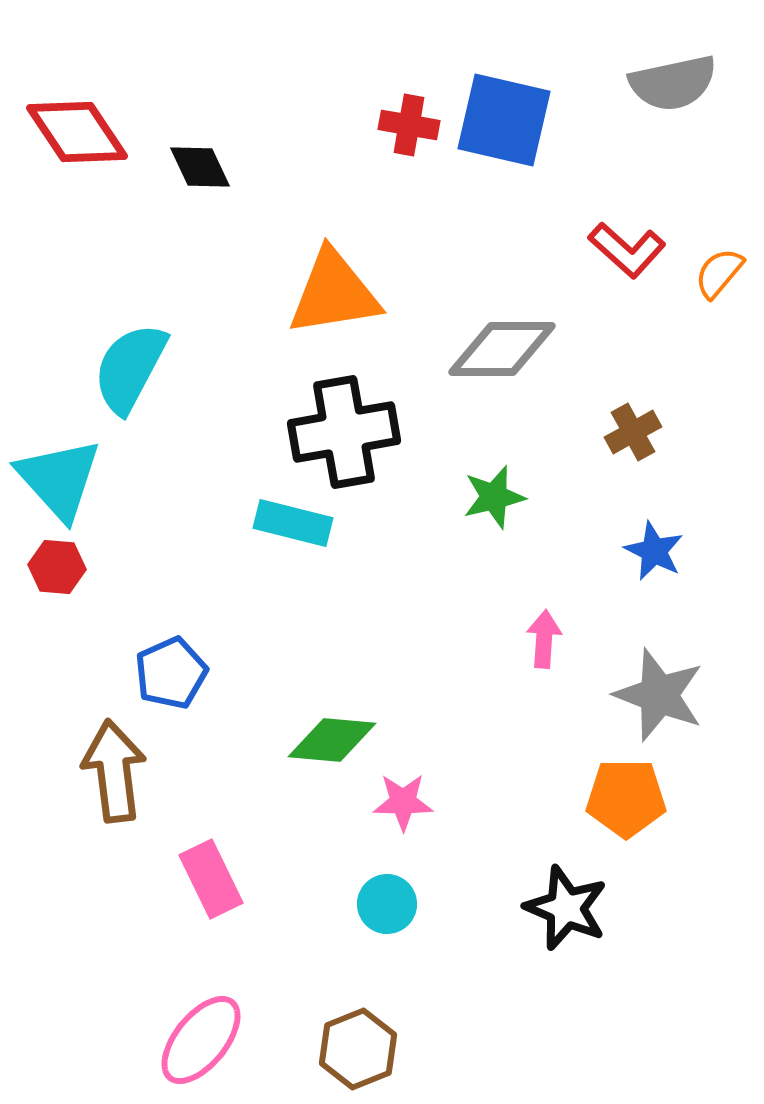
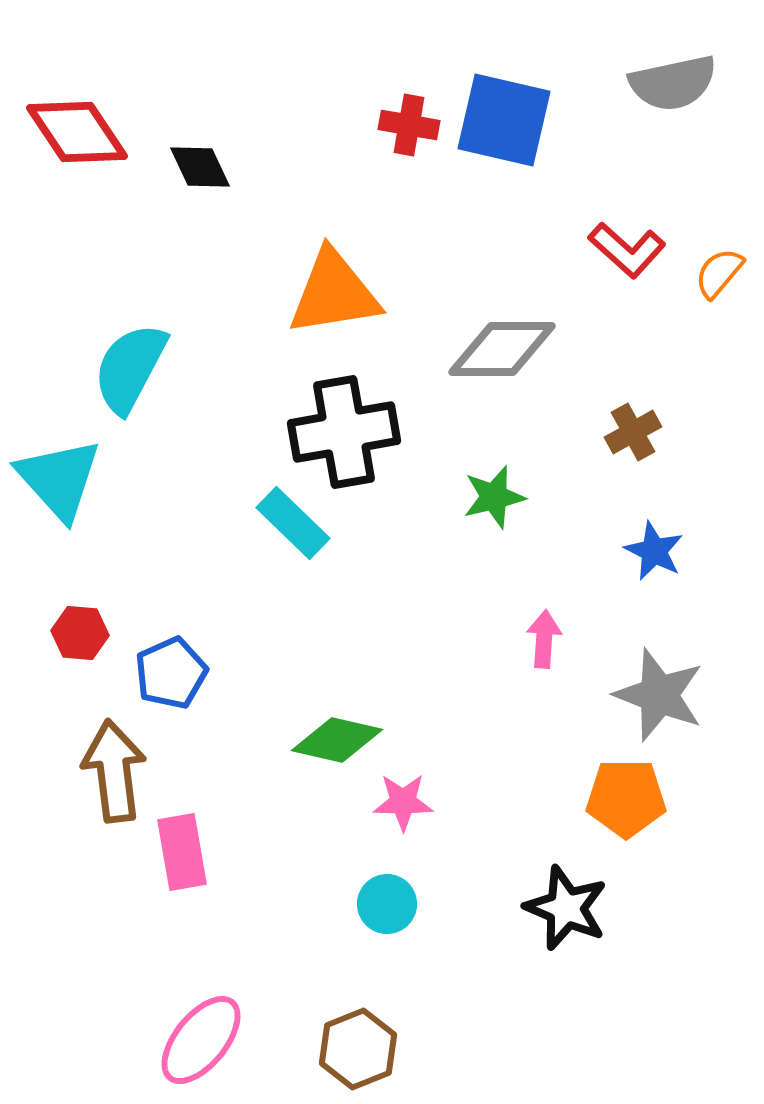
cyan rectangle: rotated 30 degrees clockwise
red hexagon: moved 23 px right, 66 px down
green diamond: moved 5 px right; rotated 8 degrees clockwise
pink rectangle: moved 29 px left, 27 px up; rotated 16 degrees clockwise
